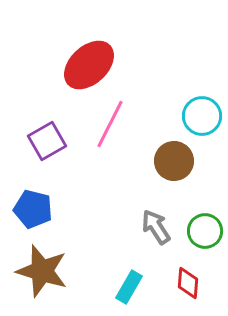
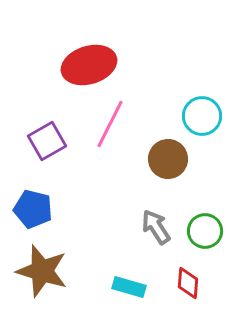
red ellipse: rotated 26 degrees clockwise
brown circle: moved 6 px left, 2 px up
cyan rectangle: rotated 76 degrees clockwise
